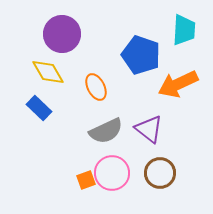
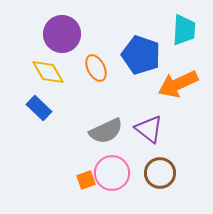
orange ellipse: moved 19 px up
